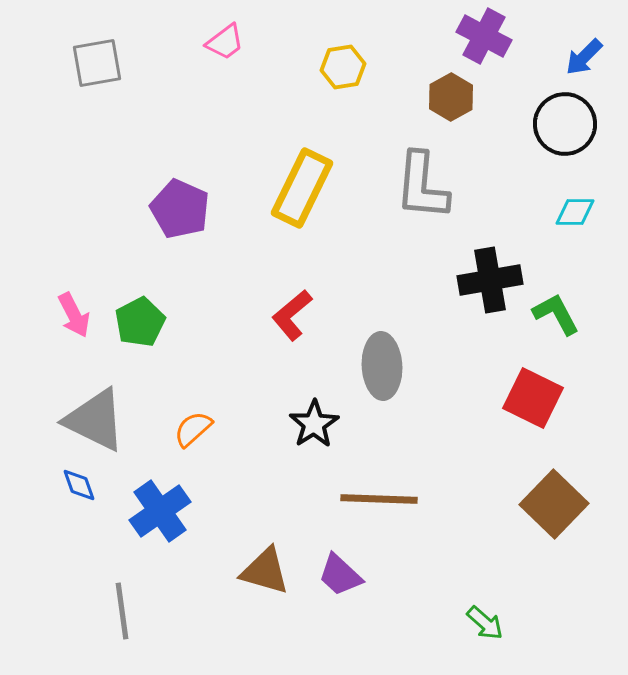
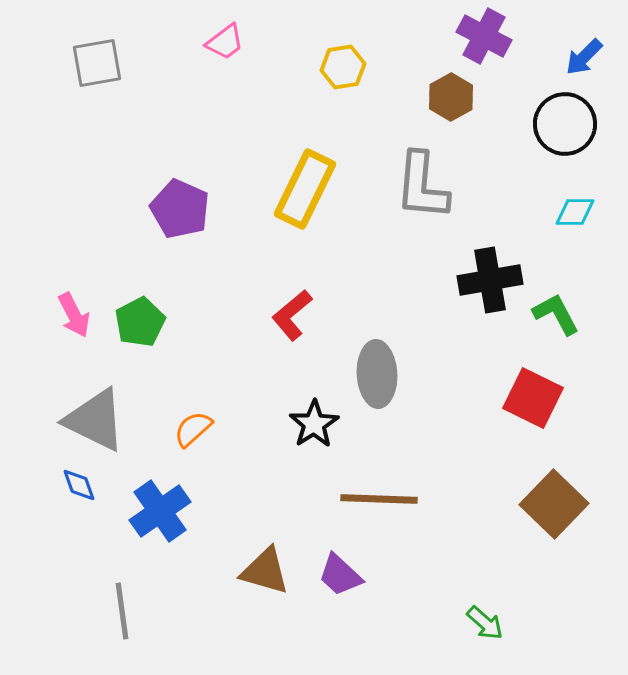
yellow rectangle: moved 3 px right, 1 px down
gray ellipse: moved 5 px left, 8 px down
